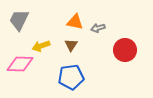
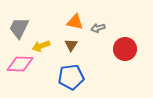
gray trapezoid: moved 8 px down
red circle: moved 1 px up
